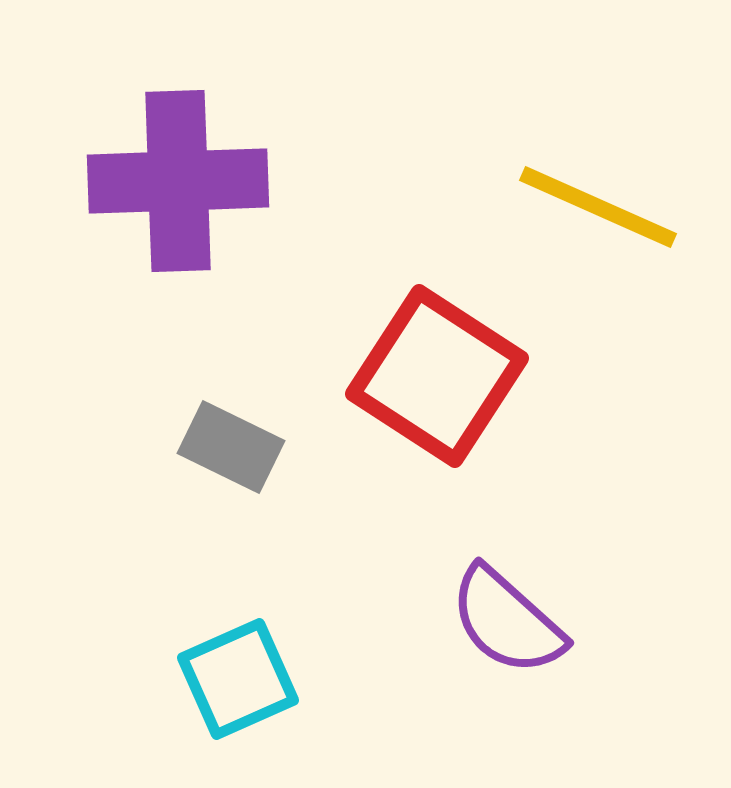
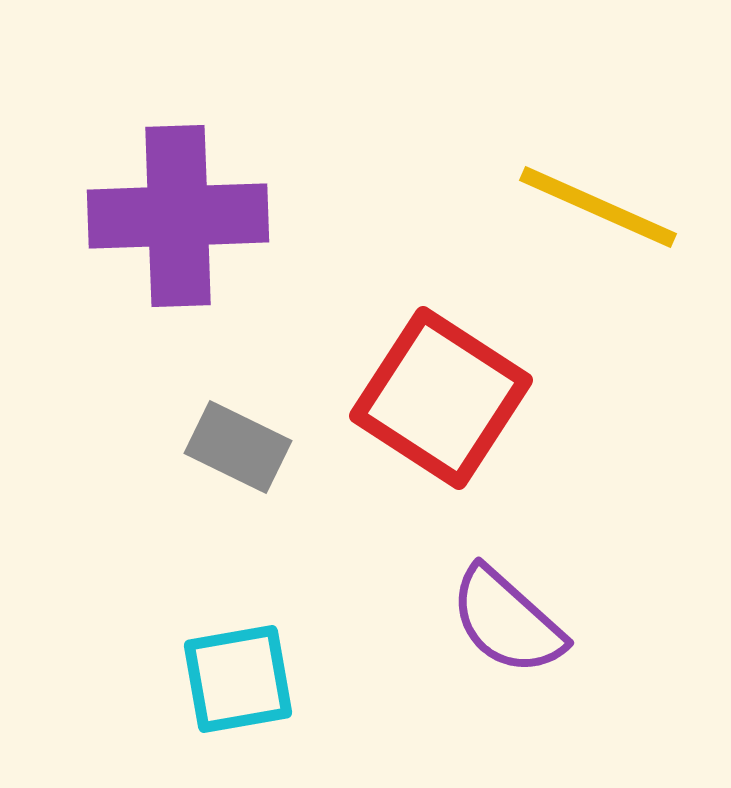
purple cross: moved 35 px down
red square: moved 4 px right, 22 px down
gray rectangle: moved 7 px right
cyan square: rotated 14 degrees clockwise
